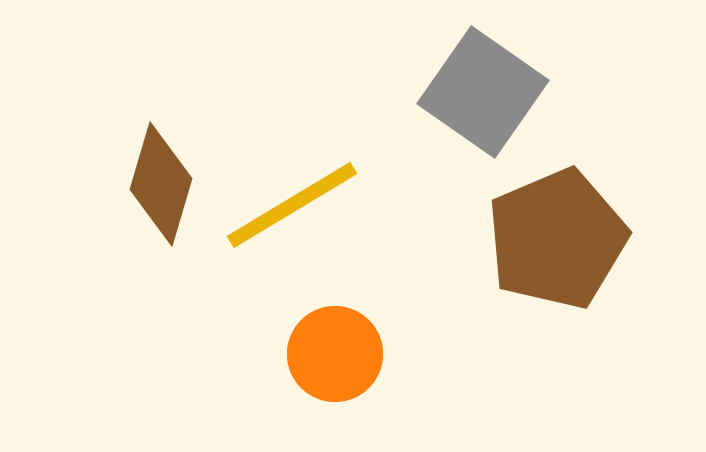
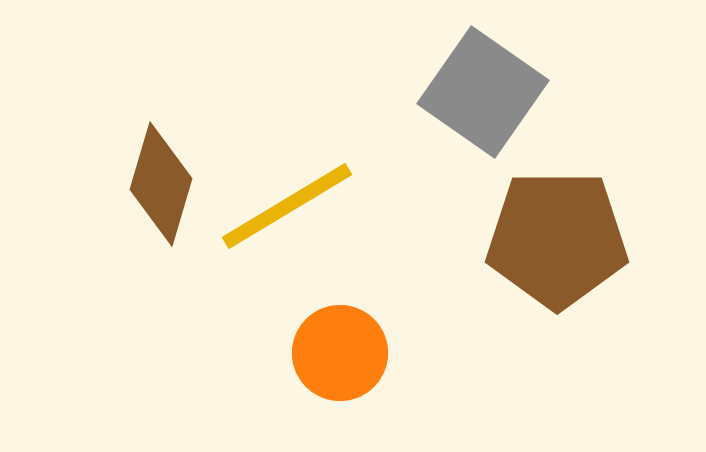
yellow line: moved 5 px left, 1 px down
brown pentagon: rotated 23 degrees clockwise
orange circle: moved 5 px right, 1 px up
